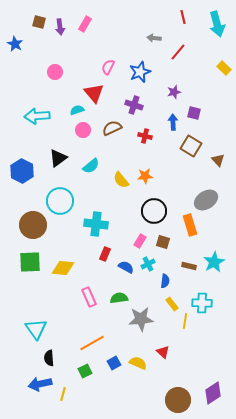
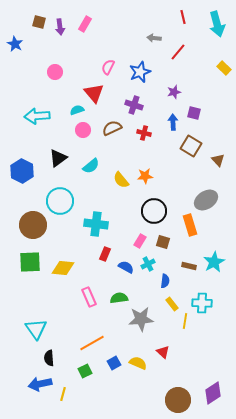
red cross at (145, 136): moved 1 px left, 3 px up
